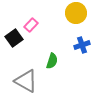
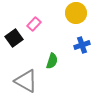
pink rectangle: moved 3 px right, 1 px up
